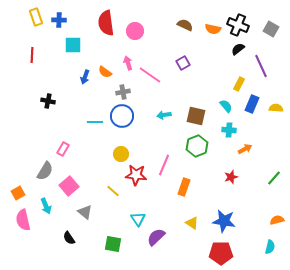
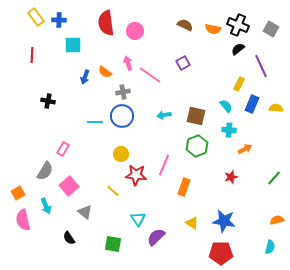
yellow rectangle at (36, 17): rotated 18 degrees counterclockwise
